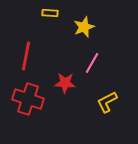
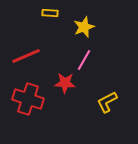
red line: rotated 56 degrees clockwise
pink line: moved 8 px left, 3 px up
